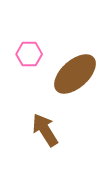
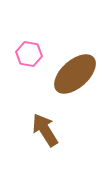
pink hexagon: rotated 10 degrees clockwise
